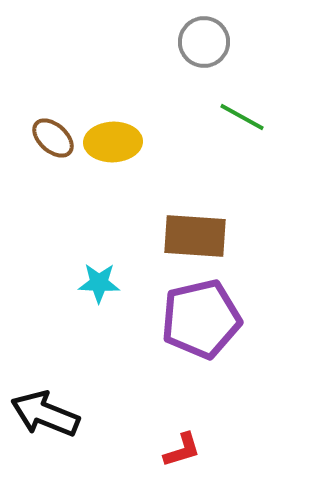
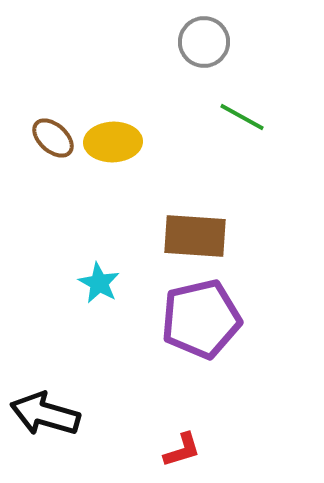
cyan star: rotated 27 degrees clockwise
black arrow: rotated 6 degrees counterclockwise
